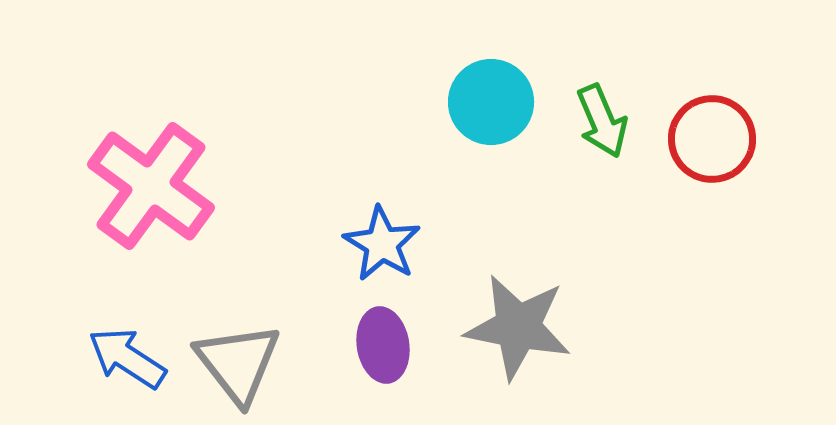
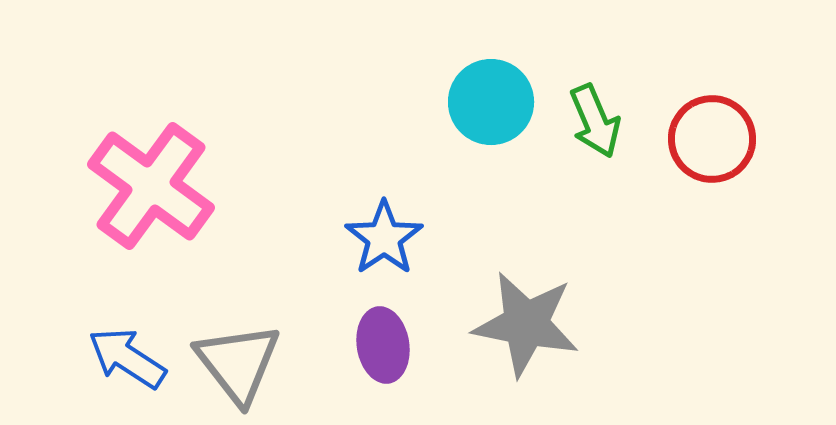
green arrow: moved 7 px left
blue star: moved 2 px right, 6 px up; rotated 6 degrees clockwise
gray star: moved 8 px right, 3 px up
